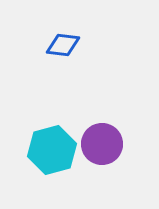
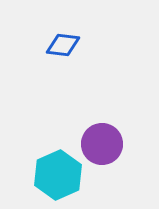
cyan hexagon: moved 6 px right, 25 px down; rotated 9 degrees counterclockwise
